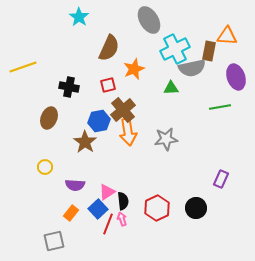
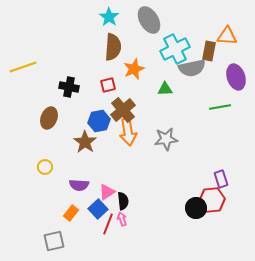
cyan star: moved 30 px right
brown semicircle: moved 4 px right, 1 px up; rotated 20 degrees counterclockwise
green triangle: moved 6 px left, 1 px down
purple rectangle: rotated 42 degrees counterclockwise
purple semicircle: moved 4 px right
red hexagon: moved 55 px right, 8 px up; rotated 20 degrees clockwise
